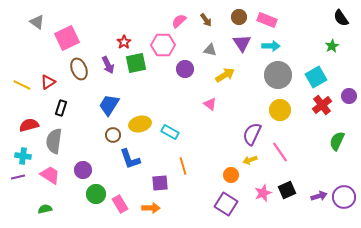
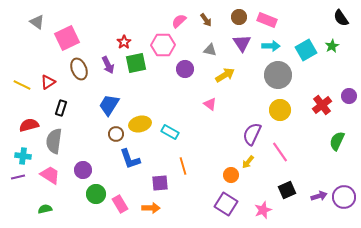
cyan square at (316, 77): moved 10 px left, 27 px up
brown circle at (113, 135): moved 3 px right, 1 px up
yellow arrow at (250, 160): moved 2 px left, 2 px down; rotated 32 degrees counterclockwise
pink star at (263, 193): moved 17 px down
